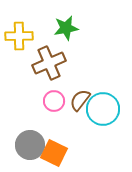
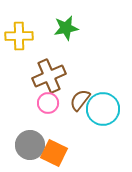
brown cross: moved 13 px down
pink circle: moved 6 px left, 2 px down
